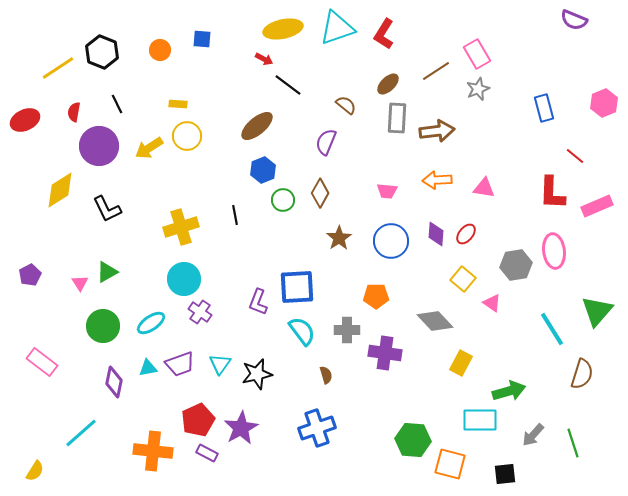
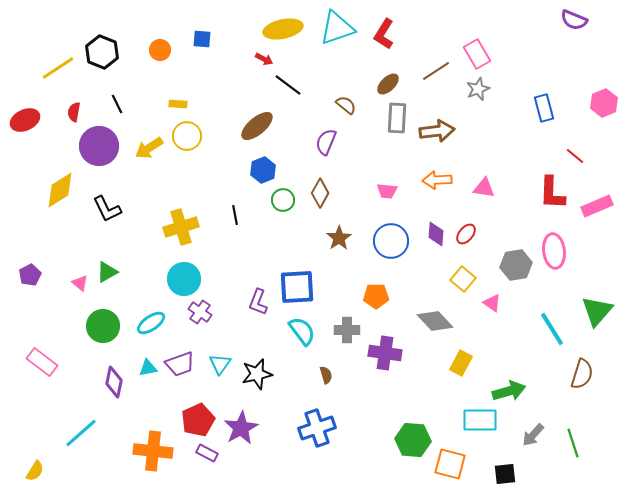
pink triangle at (80, 283): rotated 18 degrees counterclockwise
